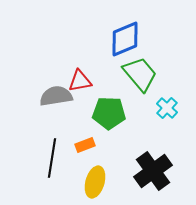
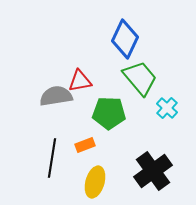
blue diamond: rotated 42 degrees counterclockwise
green trapezoid: moved 4 px down
